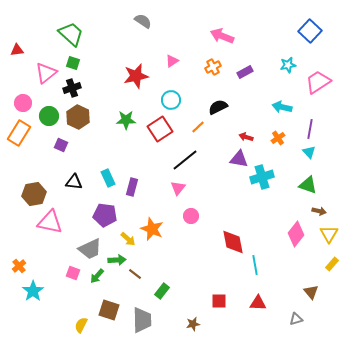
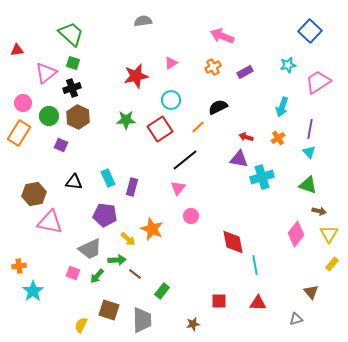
gray semicircle at (143, 21): rotated 42 degrees counterclockwise
pink triangle at (172, 61): moved 1 px left, 2 px down
cyan arrow at (282, 107): rotated 84 degrees counterclockwise
orange cross at (19, 266): rotated 32 degrees clockwise
